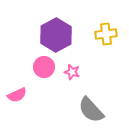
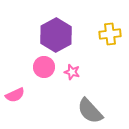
yellow cross: moved 4 px right
pink semicircle: moved 2 px left
gray semicircle: moved 1 px left, 1 px down
